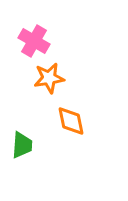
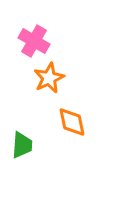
orange star: rotated 16 degrees counterclockwise
orange diamond: moved 1 px right, 1 px down
